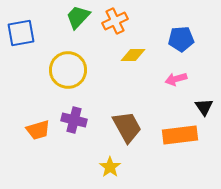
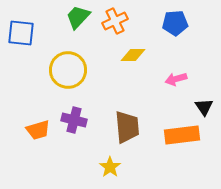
blue square: rotated 16 degrees clockwise
blue pentagon: moved 6 px left, 16 px up
brown trapezoid: rotated 24 degrees clockwise
orange rectangle: moved 2 px right
